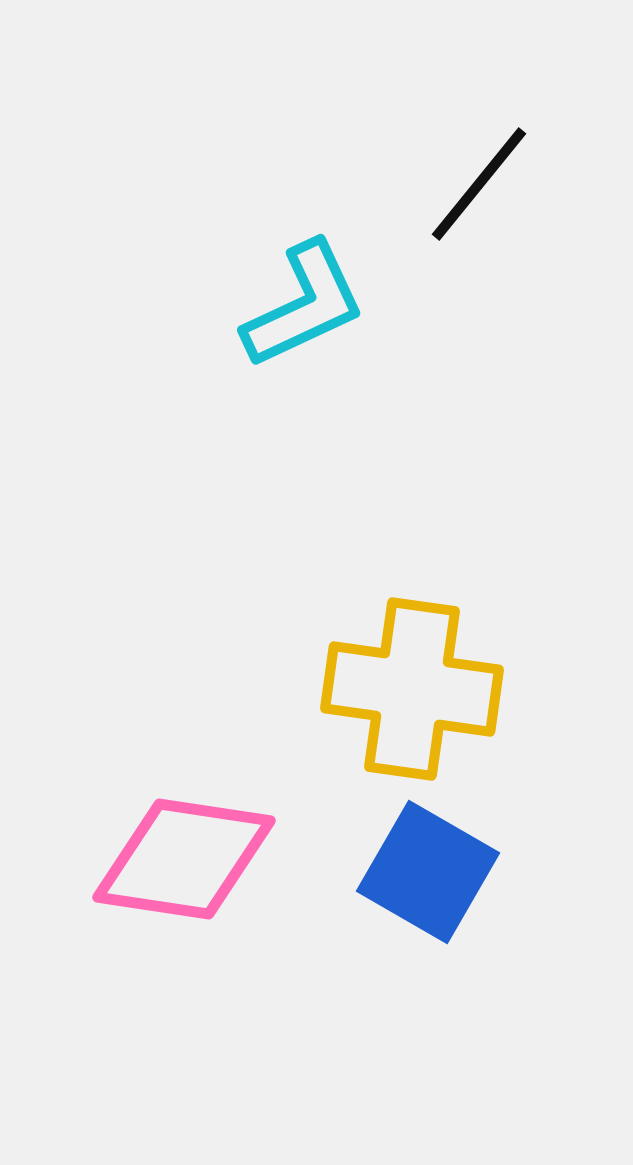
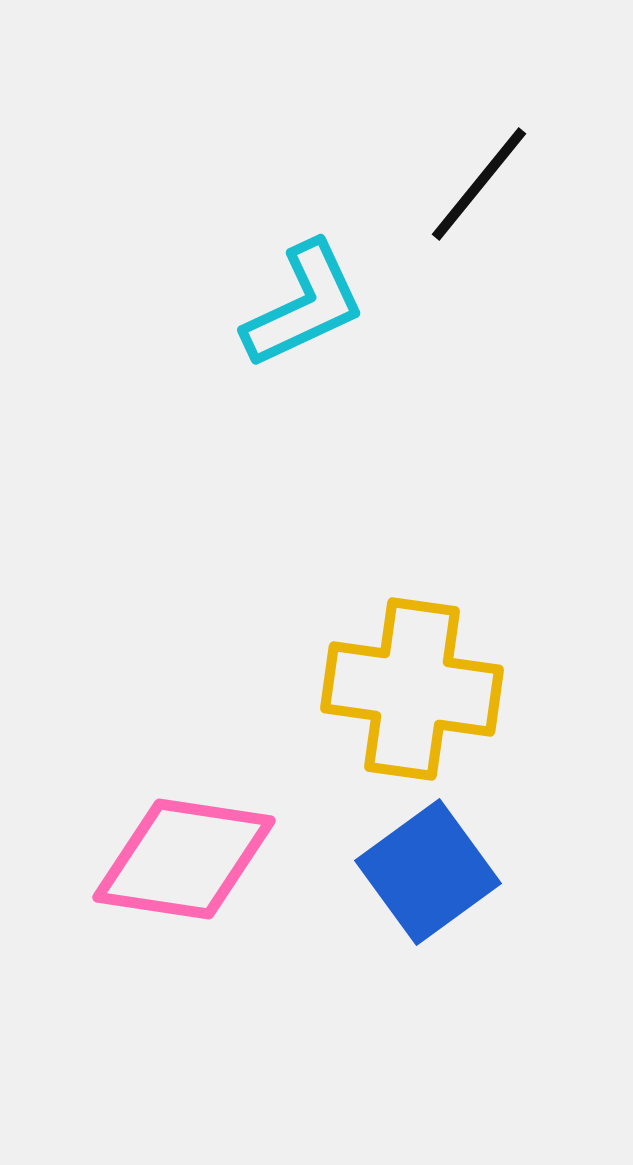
blue square: rotated 24 degrees clockwise
